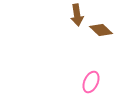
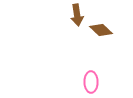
pink ellipse: rotated 25 degrees counterclockwise
